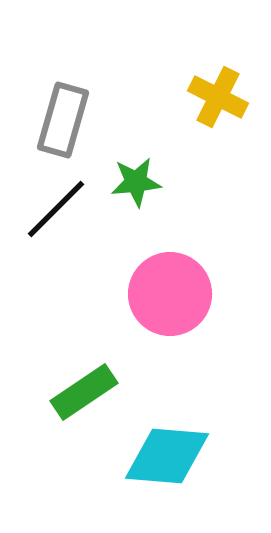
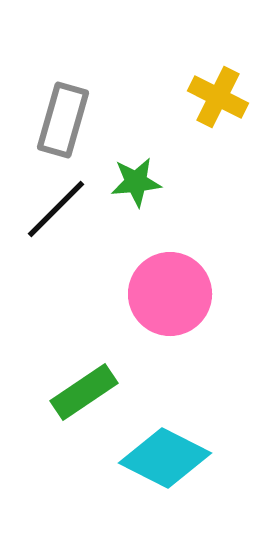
cyan diamond: moved 2 px left, 2 px down; rotated 22 degrees clockwise
